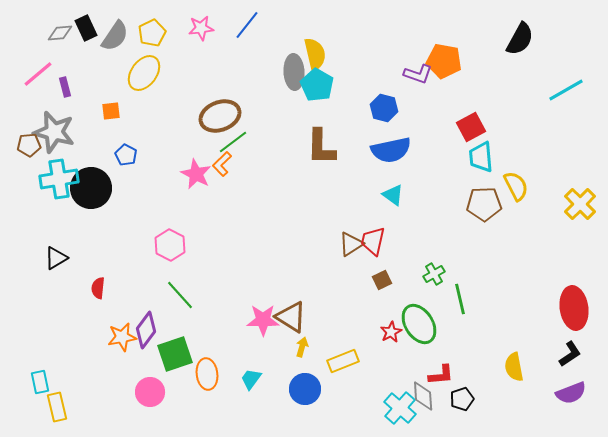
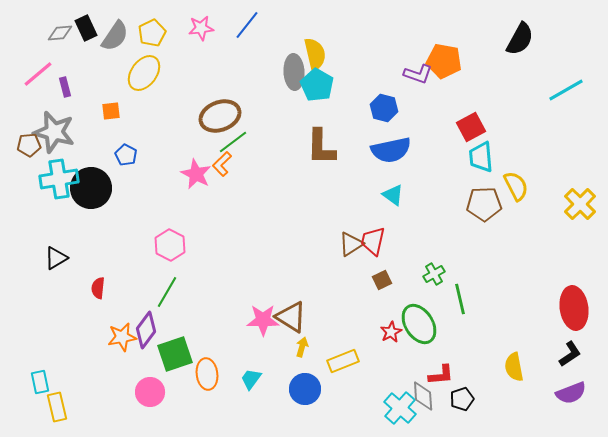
green line at (180, 295): moved 13 px left, 3 px up; rotated 72 degrees clockwise
